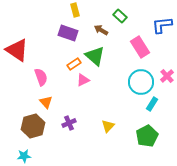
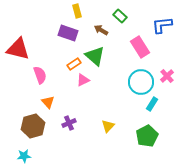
yellow rectangle: moved 2 px right, 1 px down
red triangle: moved 1 px right, 1 px up; rotated 20 degrees counterclockwise
pink semicircle: moved 1 px left, 2 px up
orange triangle: moved 2 px right
